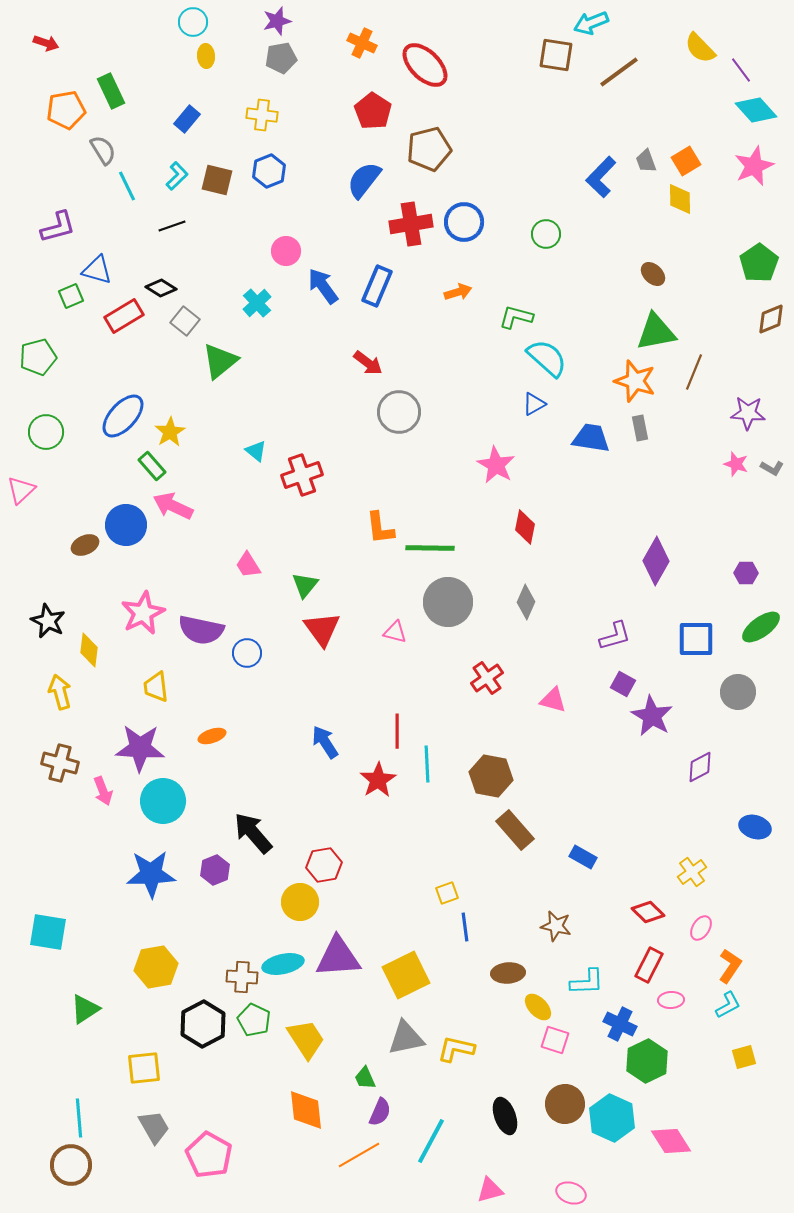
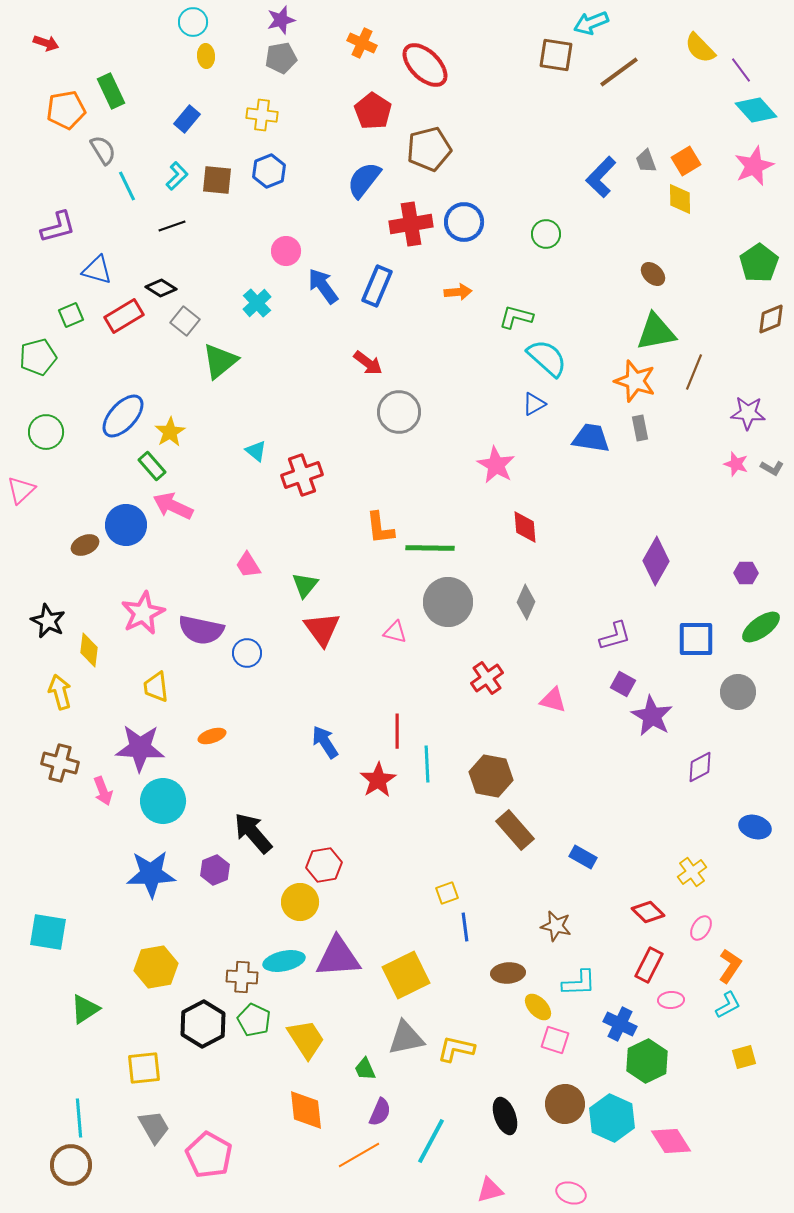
purple star at (277, 21): moved 4 px right, 1 px up
brown square at (217, 180): rotated 8 degrees counterclockwise
orange arrow at (458, 292): rotated 12 degrees clockwise
green square at (71, 296): moved 19 px down
red diamond at (525, 527): rotated 16 degrees counterclockwise
cyan ellipse at (283, 964): moved 1 px right, 3 px up
cyan L-shape at (587, 982): moved 8 px left, 1 px down
green trapezoid at (365, 1078): moved 9 px up
